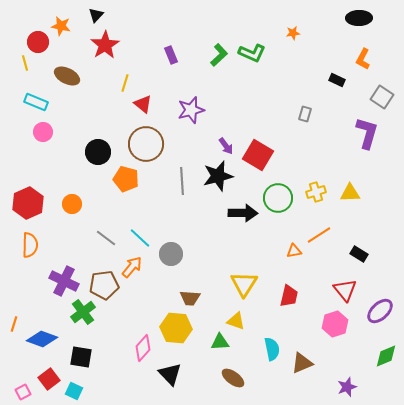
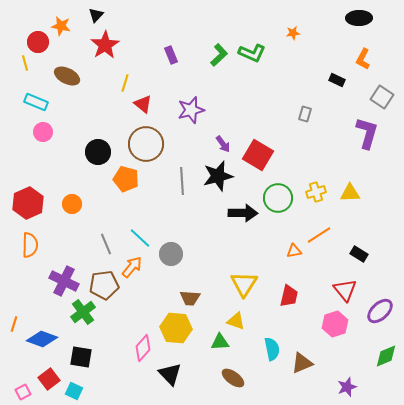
purple arrow at (226, 146): moved 3 px left, 2 px up
gray line at (106, 238): moved 6 px down; rotated 30 degrees clockwise
